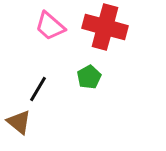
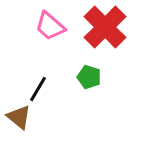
red cross: rotated 30 degrees clockwise
green pentagon: rotated 25 degrees counterclockwise
brown triangle: moved 5 px up
